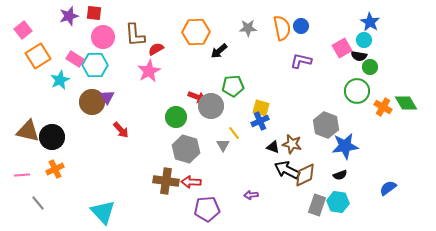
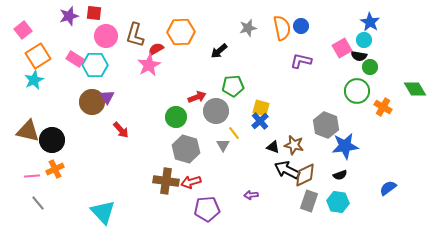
gray star at (248, 28): rotated 12 degrees counterclockwise
orange hexagon at (196, 32): moved 15 px left
brown L-shape at (135, 35): rotated 20 degrees clockwise
pink circle at (103, 37): moved 3 px right, 1 px up
pink star at (149, 71): moved 6 px up
cyan star at (60, 80): moved 26 px left
red arrow at (197, 97): rotated 42 degrees counterclockwise
green diamond at (406, 103): moved 9 px right, 14 px up
gray circle at (211, 106): moved 5 px right, 5 px down
blue cross at (260, 121): rotated 18 degrees counterclockwise
black circle at (52, 137): moved 3 px down
brown star at (292, 144): moved 2 px right, 1 px down
pink line at (22, 175): moved 10 px right, 1 px down
red arrow at (191, 182): rotated 18 degrees counterclockwise
gray rectangle at (317, 205): moved 8 px left, 4 px up
